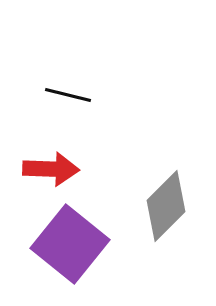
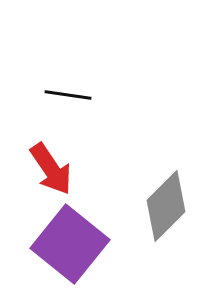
black line: rotated 6 degrees counterclockwise
red arrow: rotated 54 degrees clockwise
